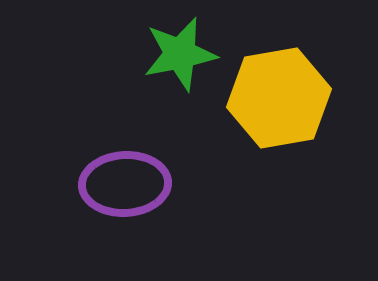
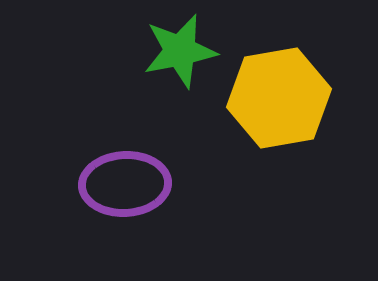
green star: moved 3 px up
